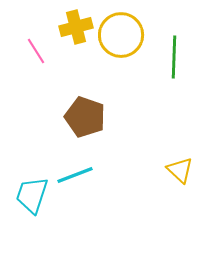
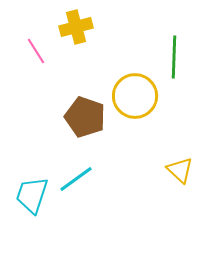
yellow circle: moved 14 px right, 61 px down
cyan line: moved 1 px right, 4 px down; rotated 15 degrees counterclockwise
